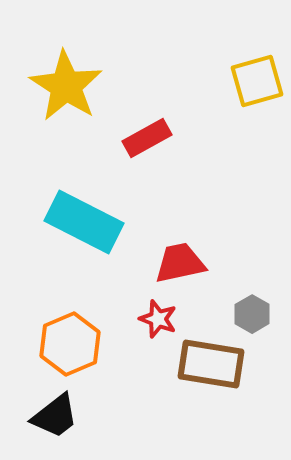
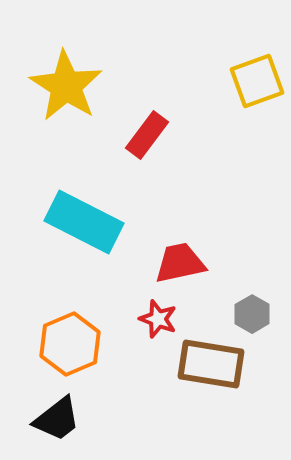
yellow square: rotated 4 degrees counterclockwise
red rectangle: moved 3 px up; rotated 24 degrees counterclockwise
black trapezoid: moved 2 px right, 3 px down
